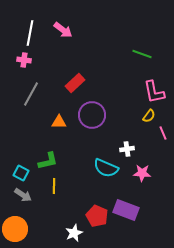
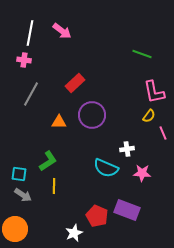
pink arrow: moved 1 px left, 1 px down
green L-shape: rotated 20 degrees counterclockwise
cyan square: moved 2 px left, 1 px down; rotated 21 degrees counterclockwise
purple rectangle: moved 1 px right
